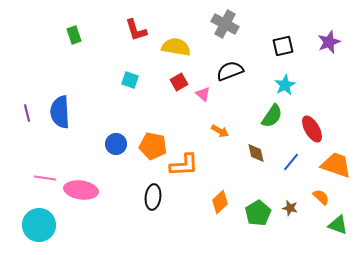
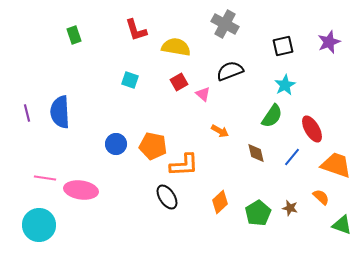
blue line: moved 1 px right, 5 px up
black ellipse: moved 14 px right; rotated 40 degrees counterclockwise
green triangle: moved 4 px right
